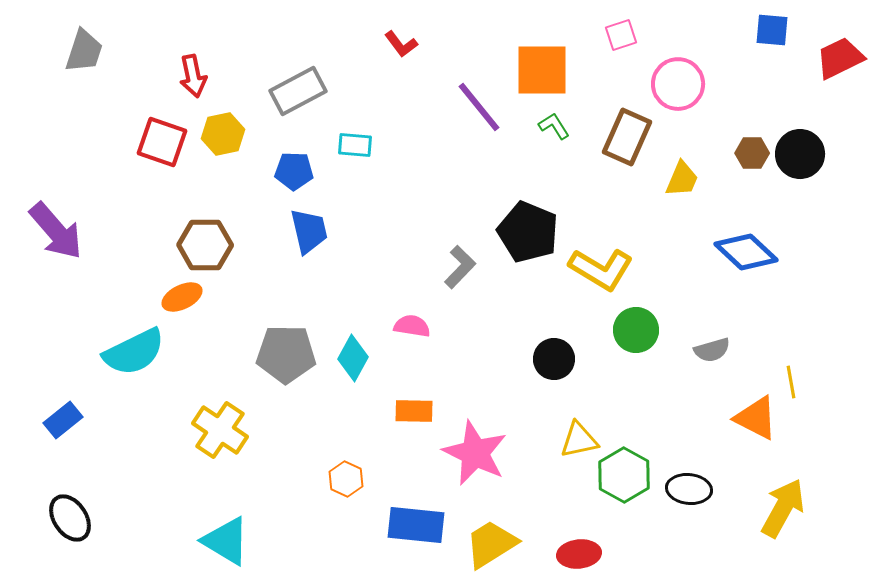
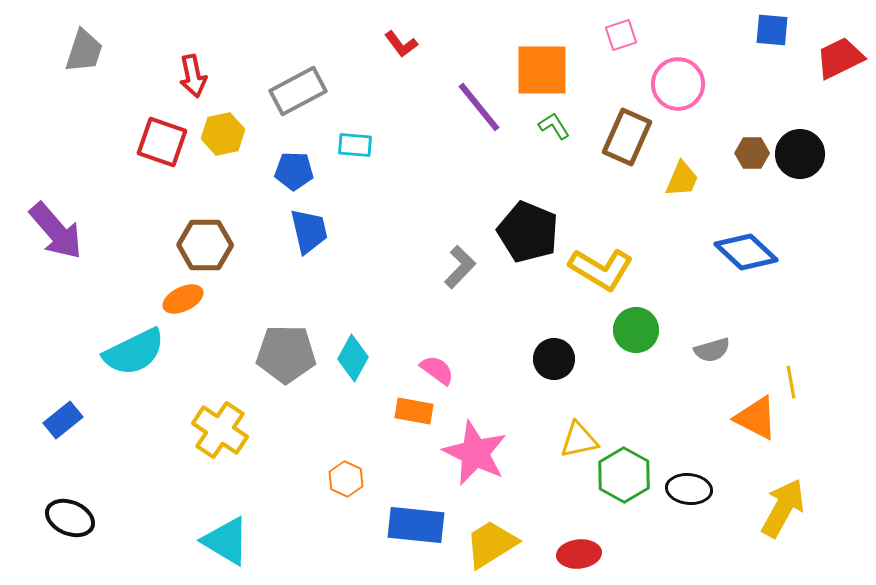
orange ellipse at (182, 297): moved 1 px right, 2 px down
pink semicircle at (412, 326): moved 25 px right, 44 px down; rotated 27 degrees clockwise
orange rectangle at (414, 411): rotated 9 degrees clockwise
black ellipse at (70, 518): rotated 33 degrees counterclockwise
